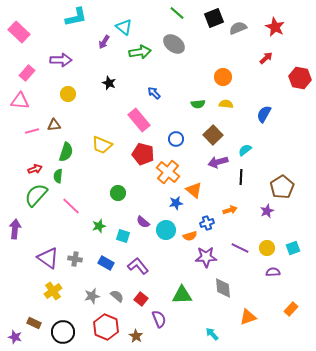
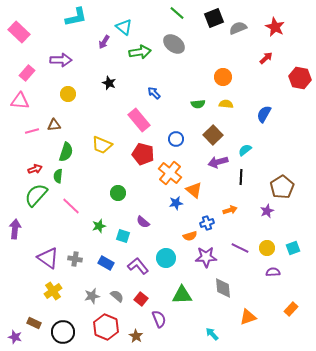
orange cross at (168, 172): moved 2 px right, 1 px down
cyan circle at (166, 230): moved 28 px down
